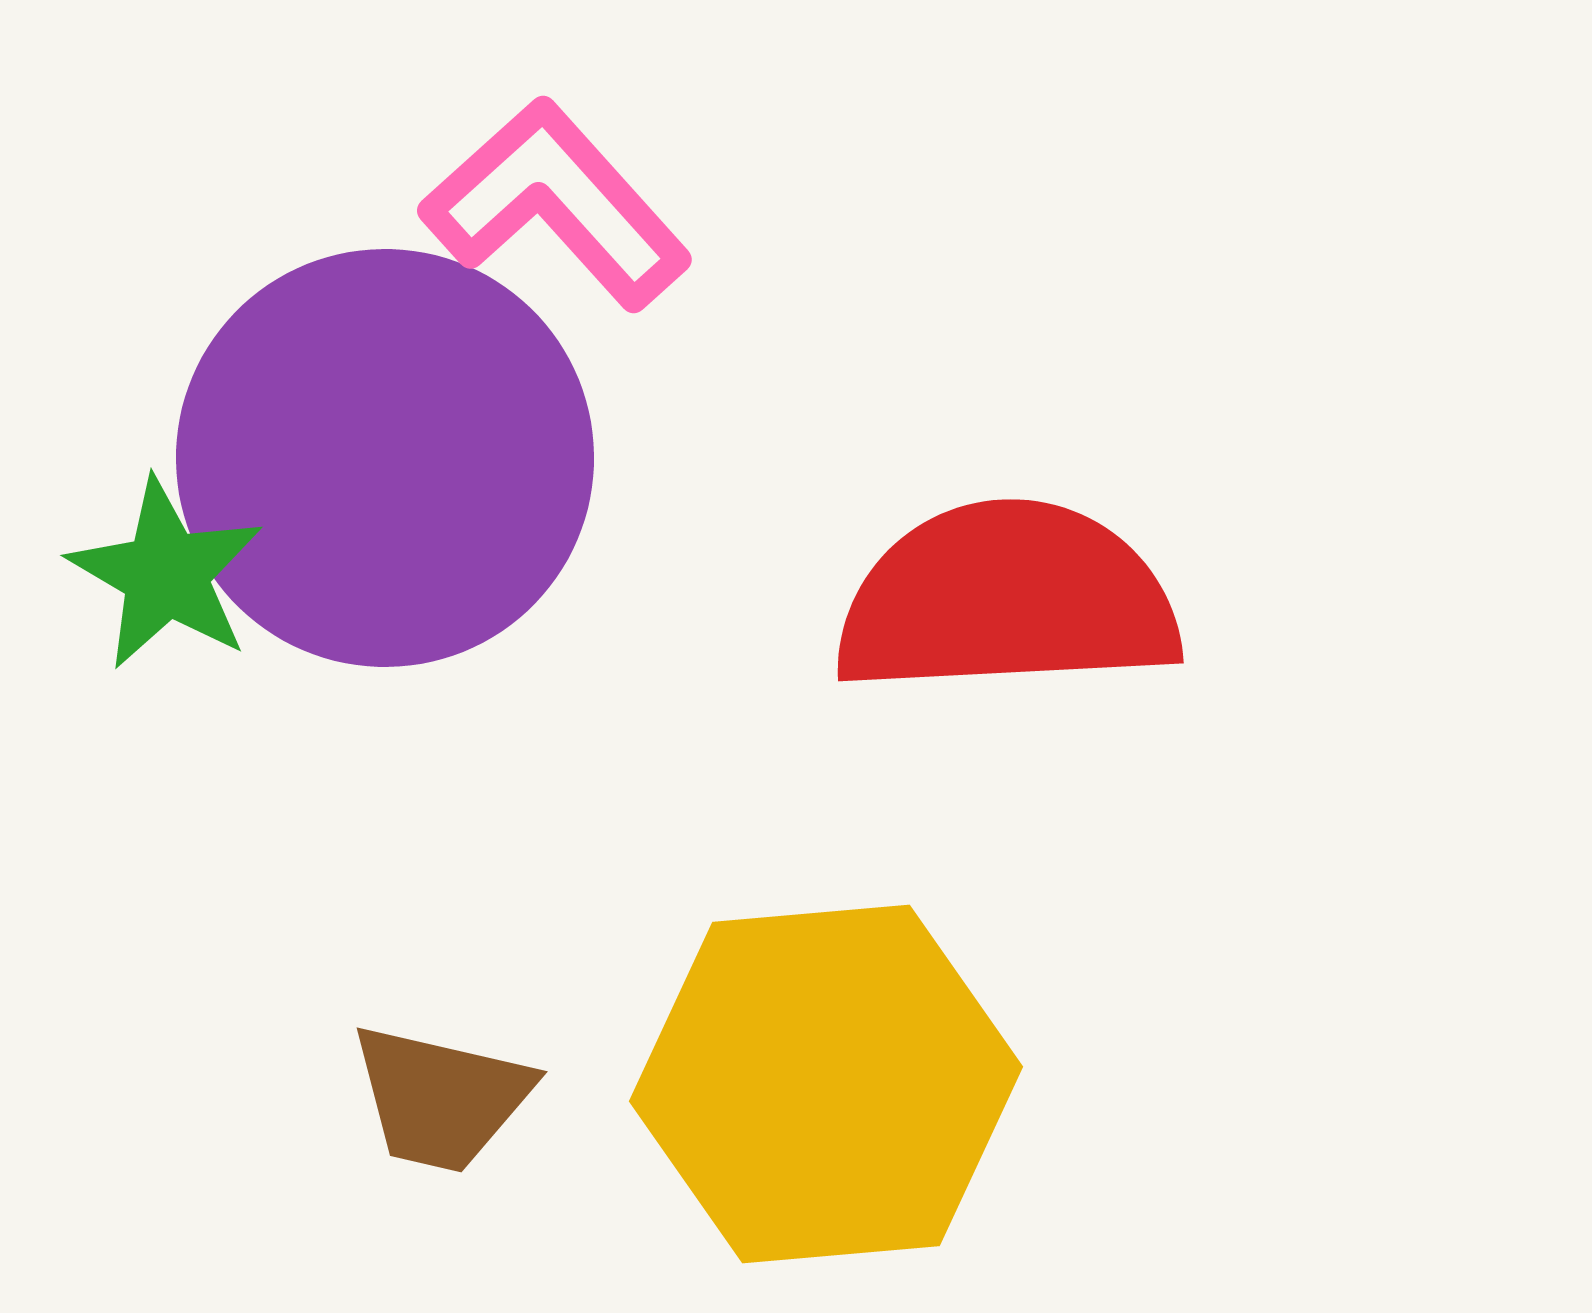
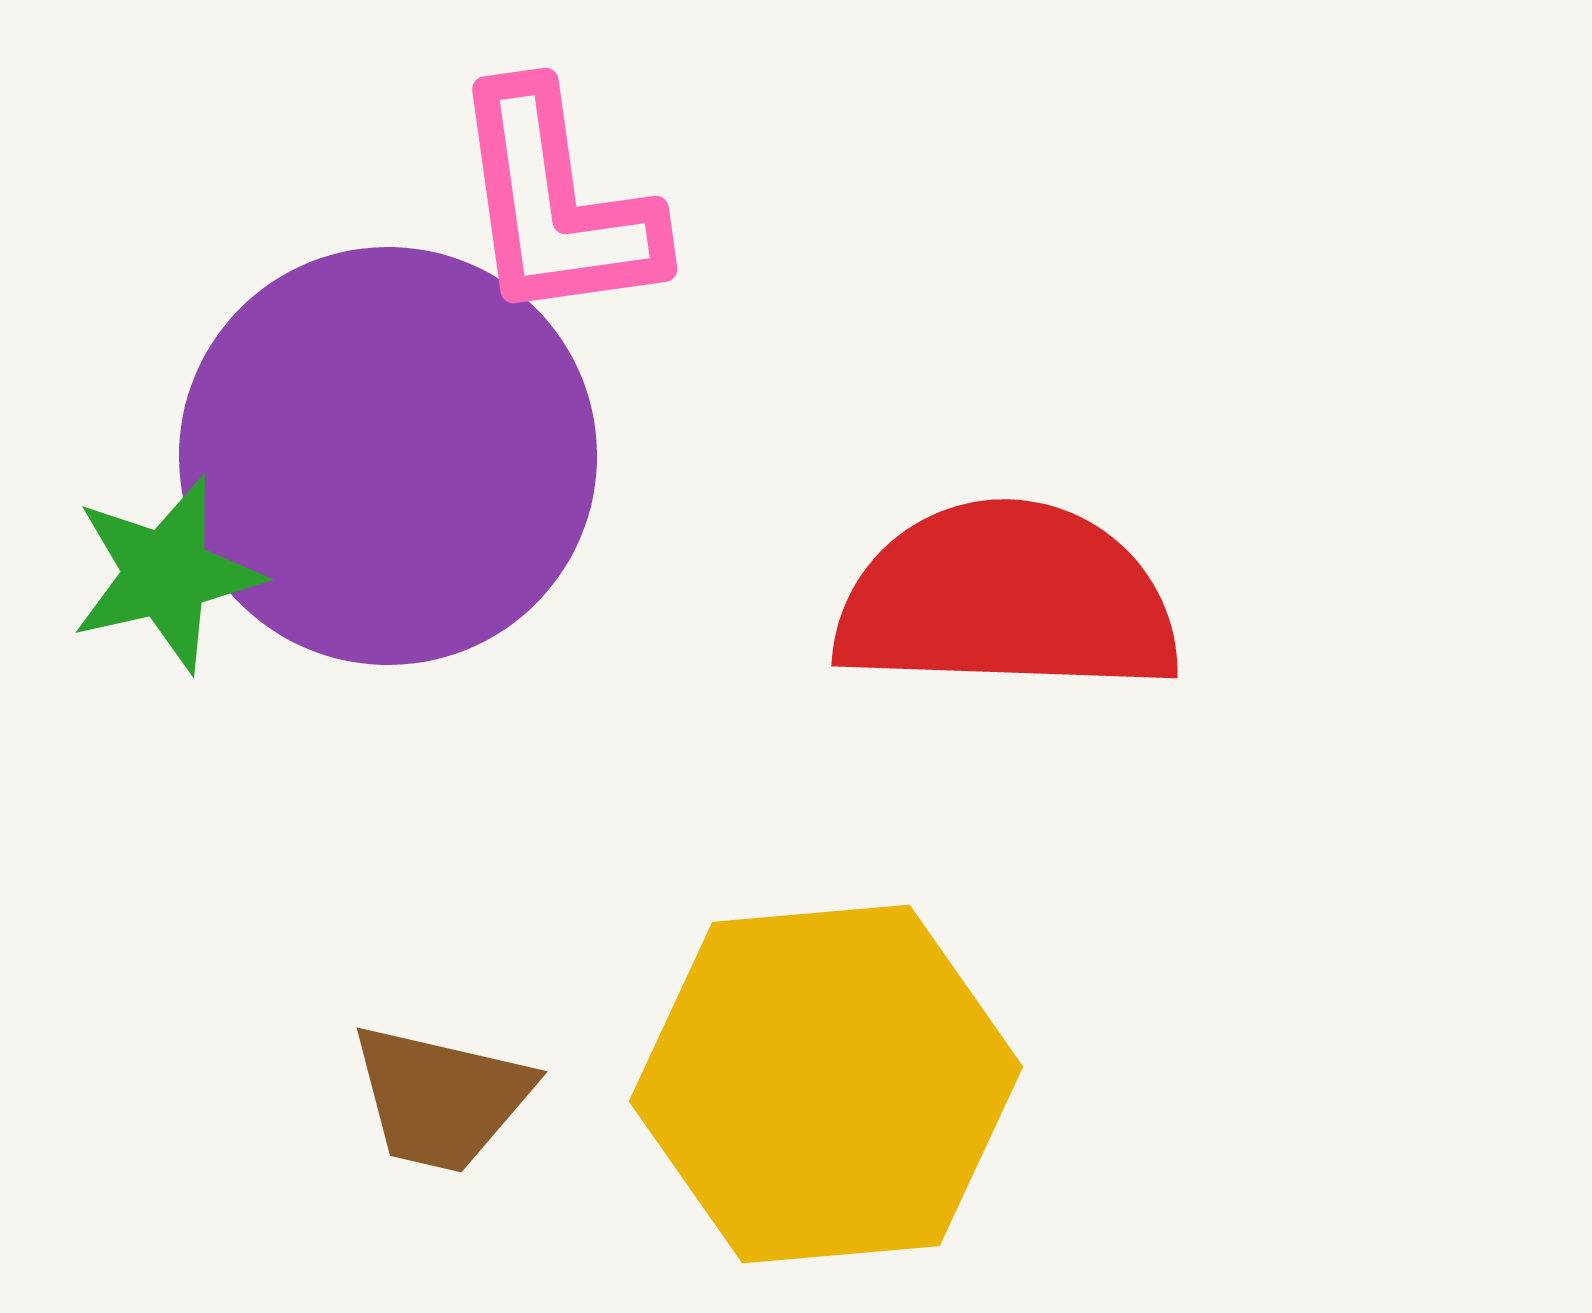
pink L-shape: rotated 146 degrees counterclockwise
purple circle: moved 3 px right, 2 px up
green star: rotated 29 degrees clockwise
red semicircle: rotated 5 degrees clockwise
